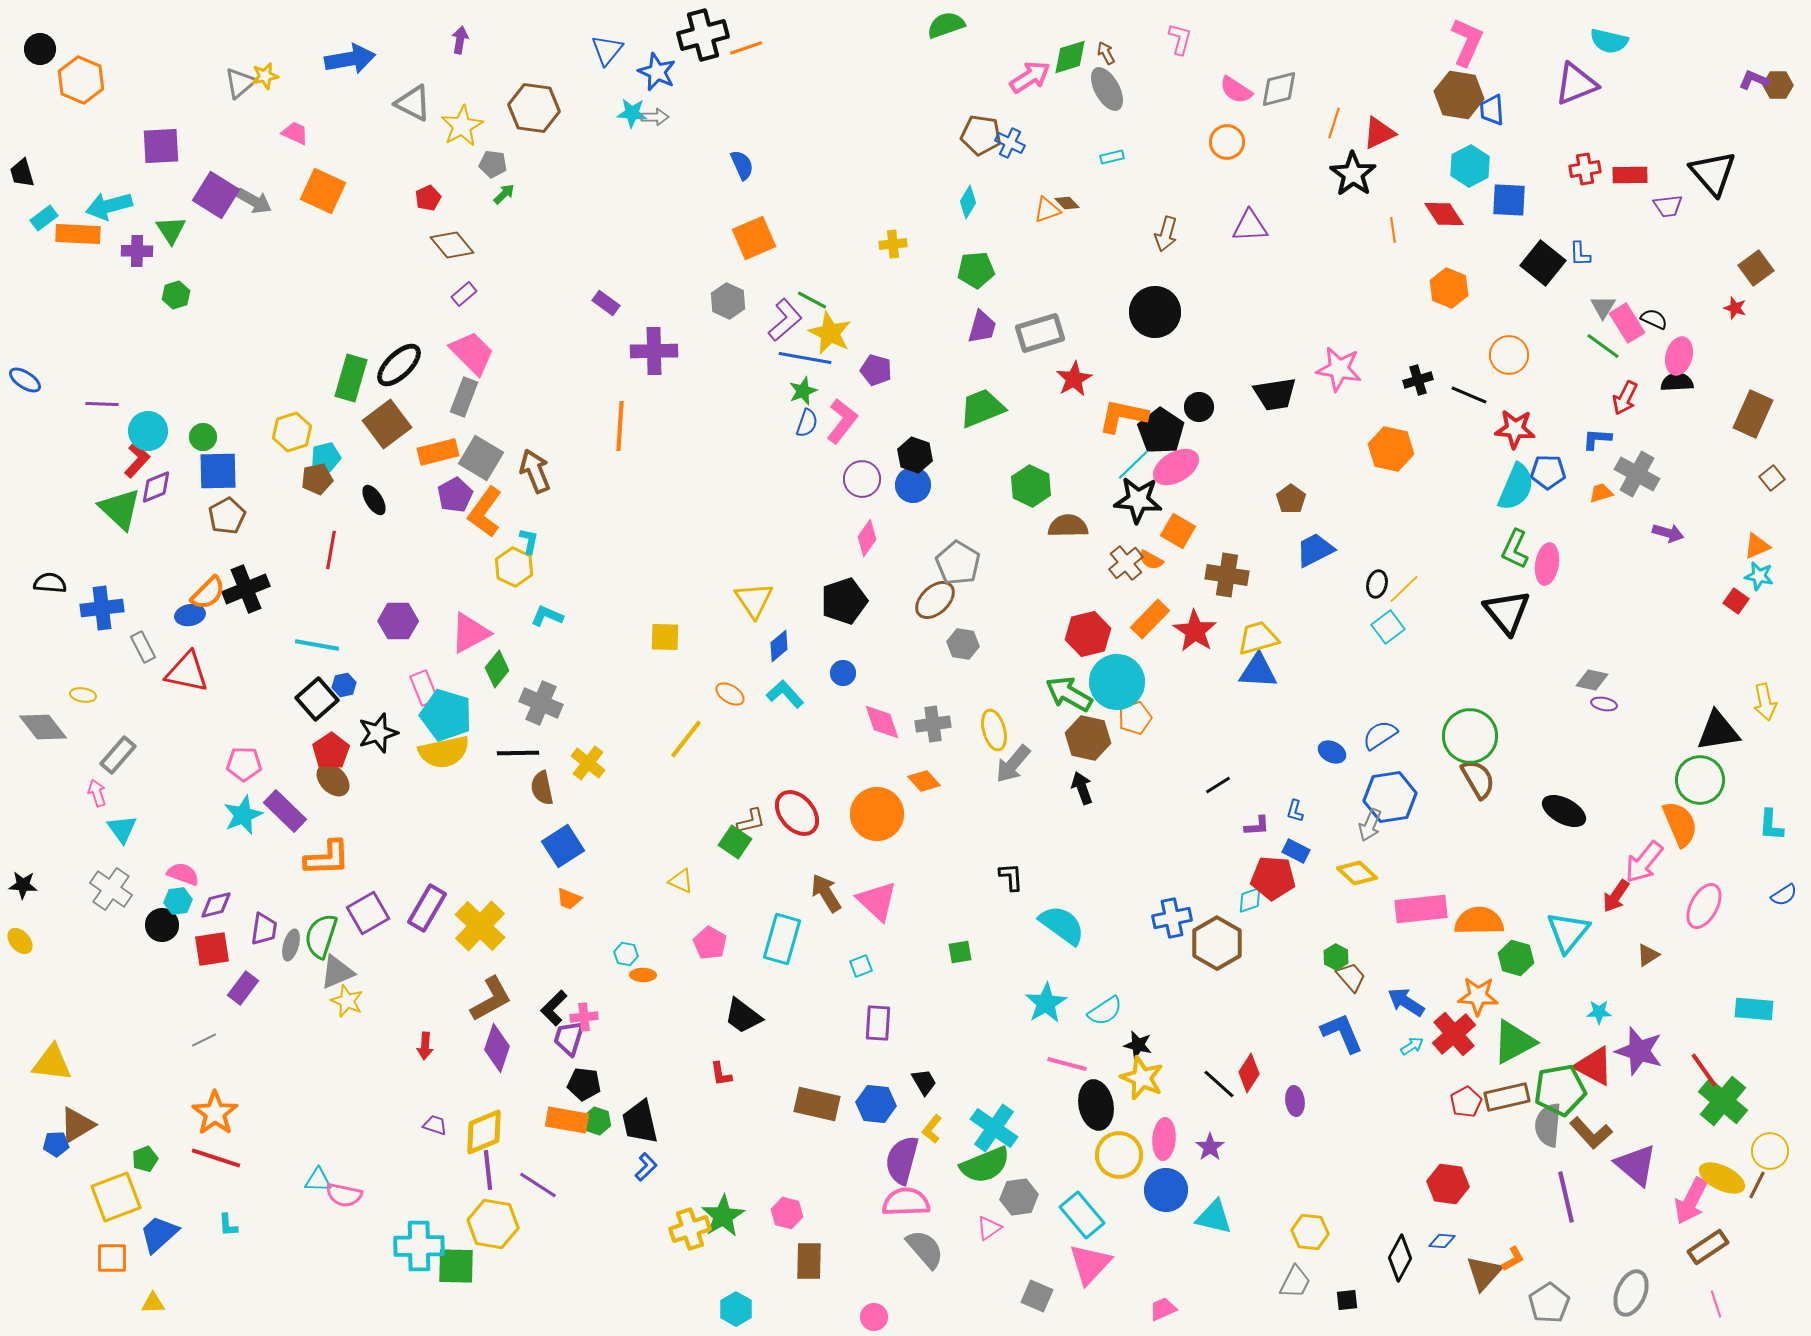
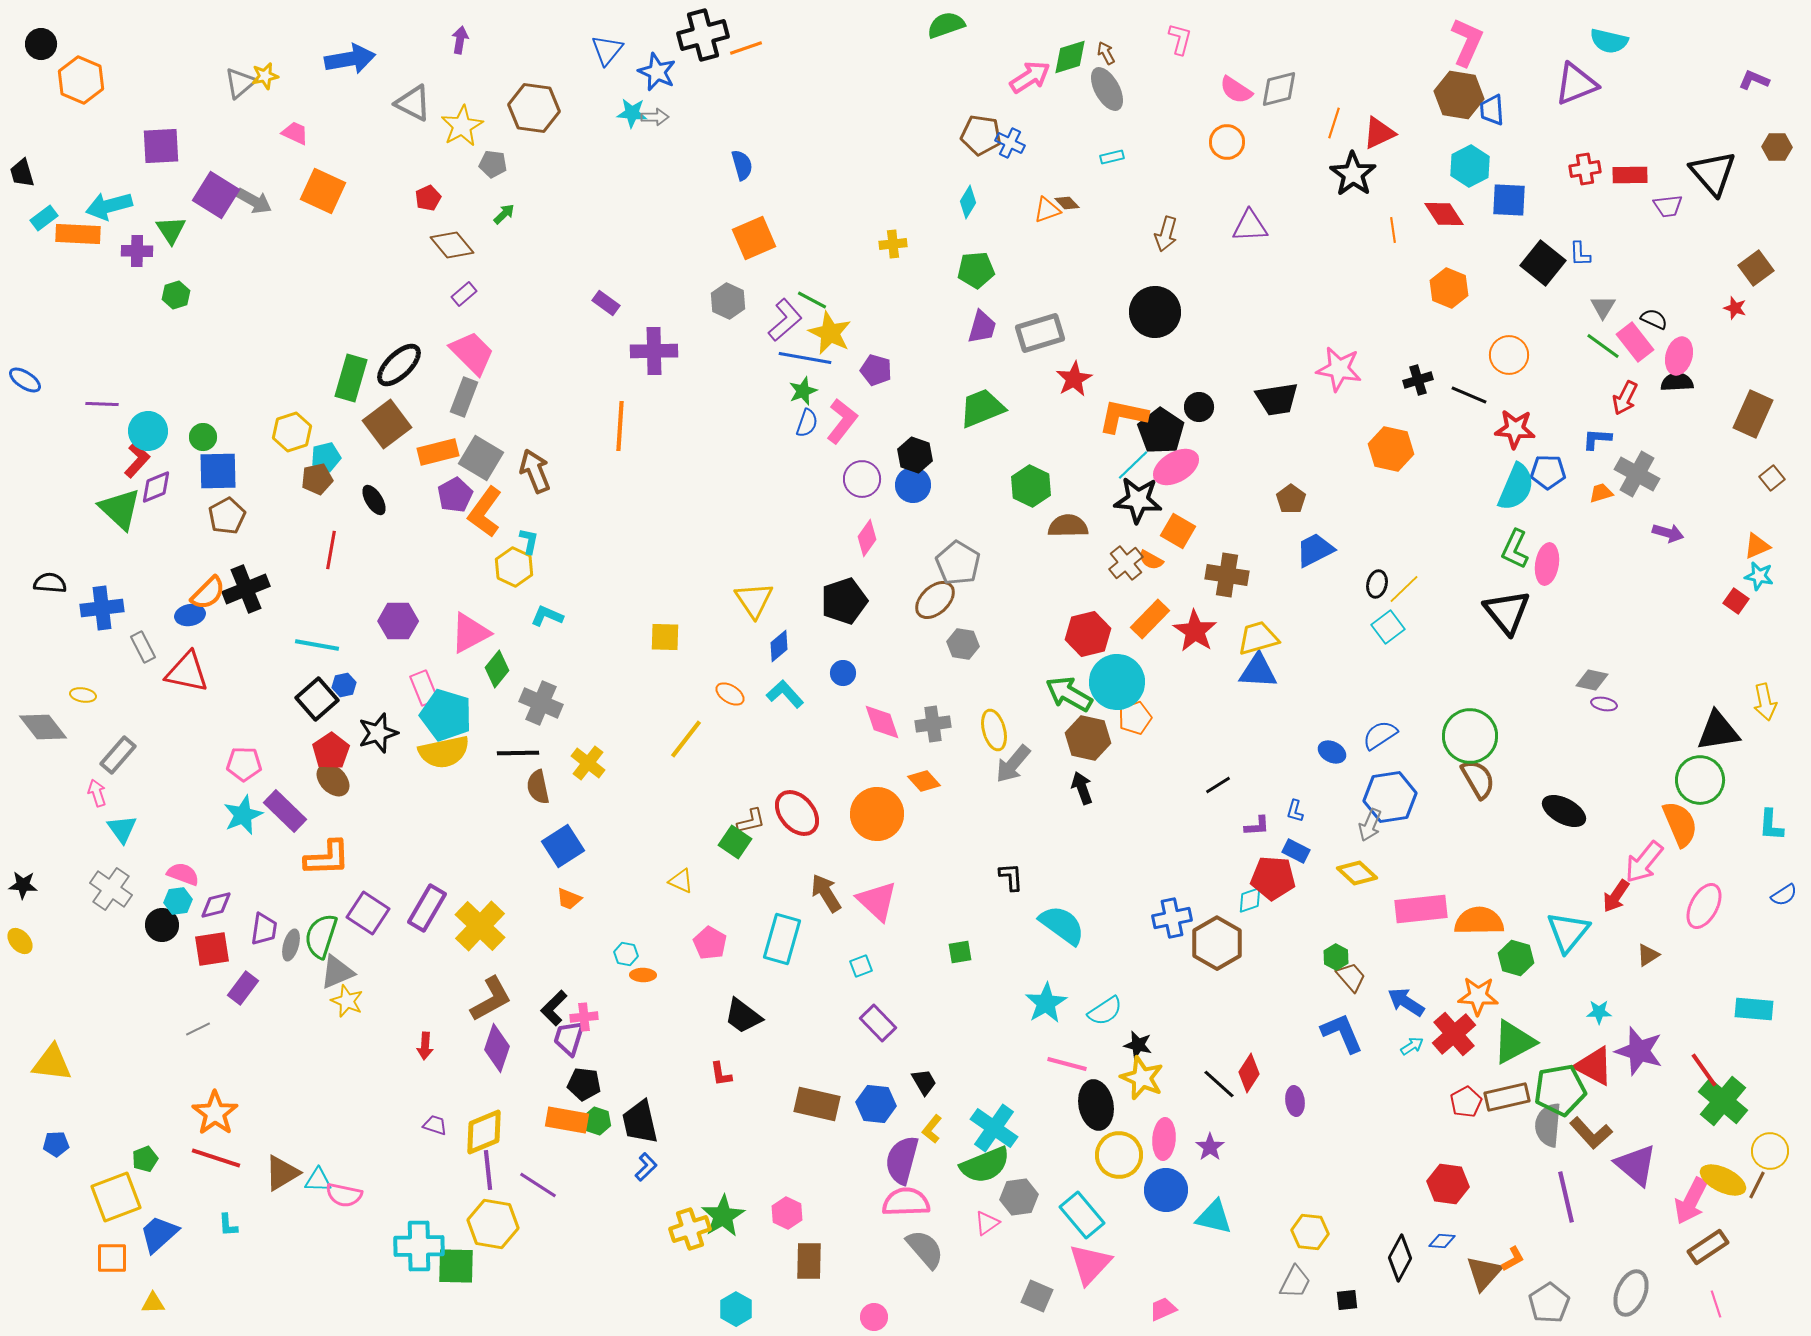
black circle at (40, 49): moved 1 px right, 5 px up
brown hexagon at (1778, 85): moved 1 px left, 62 px down
blue semicircle at (742, 165): rotated 8 degrees clockwise
green arrow at (504, 194): moved 20 px down
pink rectangle at (1627, 323): moved 8 px right, 19 px down; rotated 6 degrees counterclockwise
black trapezoid at (1275, 394): moved 2 px right, 5 px down
brown semicircle at (542, 788): moved 4 px left, 1 px up
purple square at (368, 913): rotated 27 degrees counterclockwise
purple rectangle at (878, 1023): rotated 48 degrees counterclockwise
gray line at (204, 1040): moved 6 px left, 11 px up
brown triangle at (77, 1125): moved 205 px right, 48 px down
yellow ellipse at (1722, 1178): moved 1 px right, 2 px down
pink hexagon at (787, 1213): rotated 12 degrees clockwise
pink triangle at (989, 1228): moved 2 px left, 5 px up
